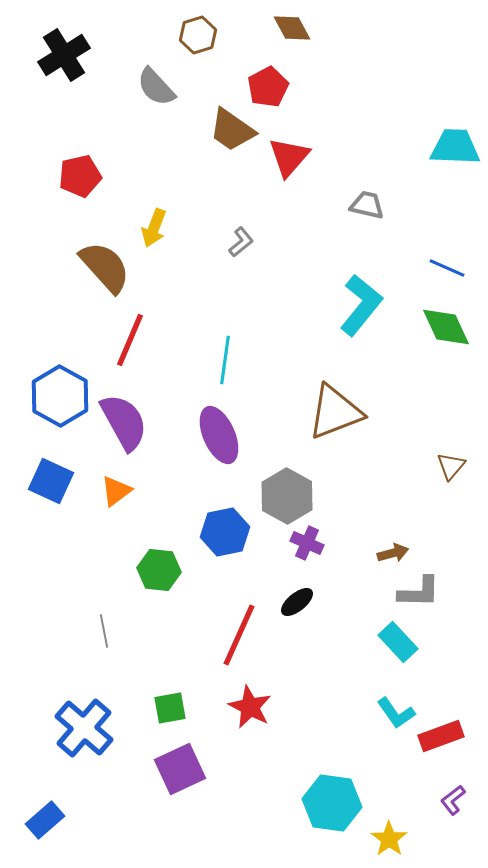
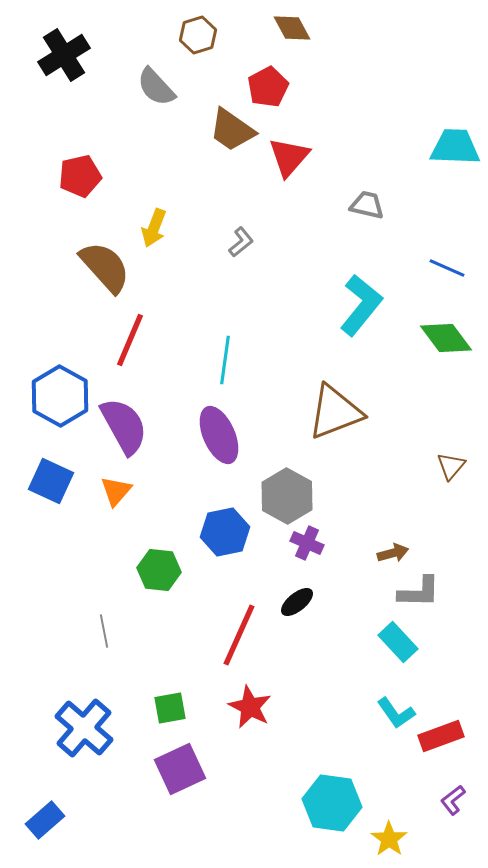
green diamond at (446, 327): moved 11 px down; rotated 12 degrees counterclockwise
purple semicircle at (124, 422): moved 4 px down
orange triangle at (116, 491): rotated 12 degrees counterclockwise
